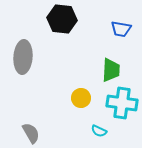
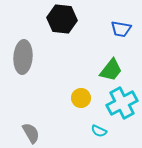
green trapezoid: rotated 35 degrees clockwise
cyan cross: rotated 36 degrees counterclockwise
